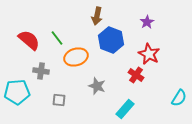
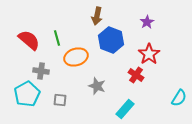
green line: rotated 21 degrees clockwise
red star: rotated 10 degrees clockwise
cyan pentagon: moved 10 px right, 2 px down; rotated 25 degrees counterclockwise
gray square: moved 1 px right
